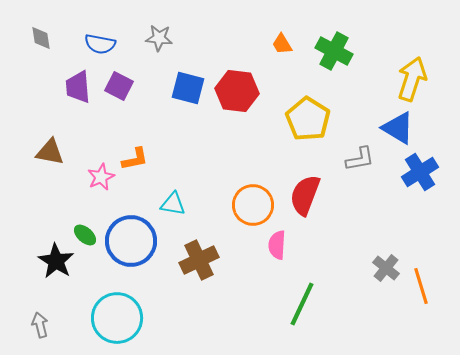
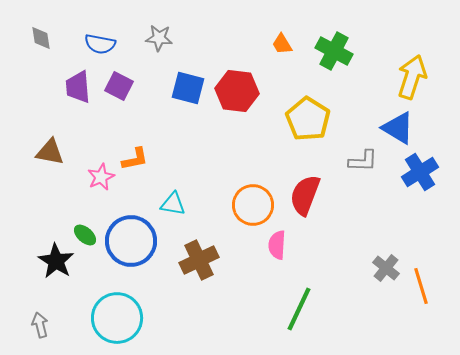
yellow arrow: moved 2 px up
gray L-shape: moved 3 px right, 2 px down; rotated 12 degrees clockwise
green line: moved 3 px left, 5 px down
